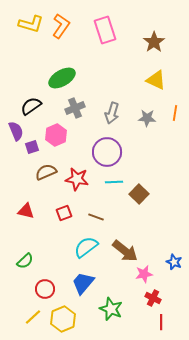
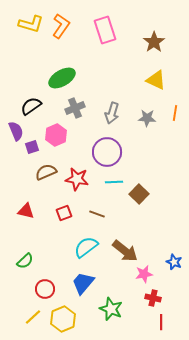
brown line: moved 1 px right, 3 px up
red cross: rotated 14 degrees counterclockwise
